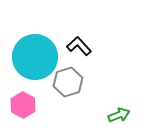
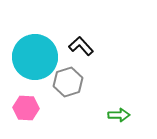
black L-shape: moved 2 px right
pink hexagon: moved 3 px right, 3 px down; rotated 25 degrees counterclockwise
green arrow: rotated 20 degrees clockwise
